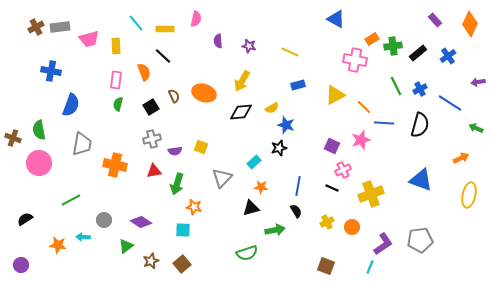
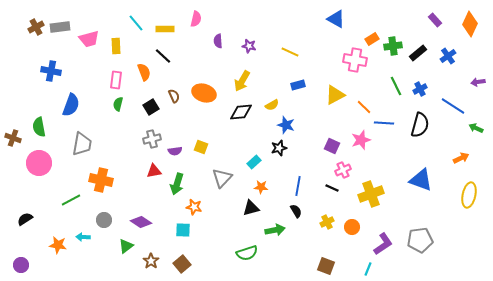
blue line at (450, 103): moved 3 px right, 3 px down
yellow semicircle at (272, 108): moved 3 px up
green semicircle at (39, 130): moved 3 px up
orange cross at (115, 165): moved 14 px left, 15 px down
brown star at (151, 261): rotated 14 degrees counterclockwise
cyan line at (370, 267): moved 2 px left, 2 px down
